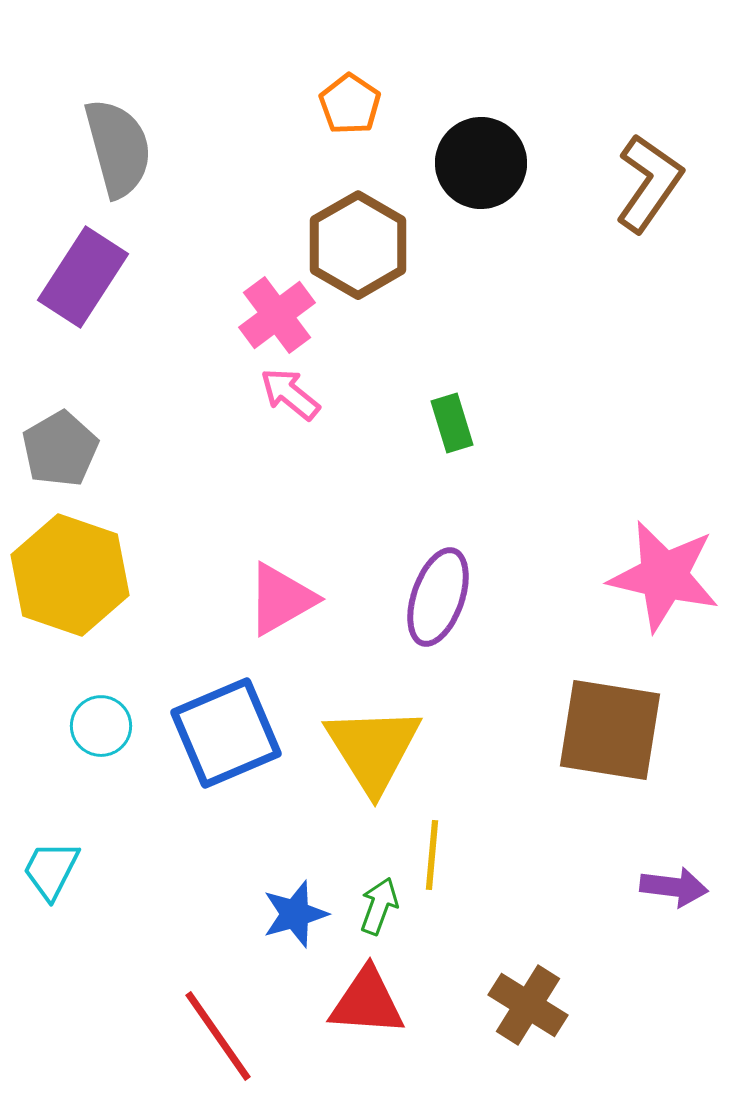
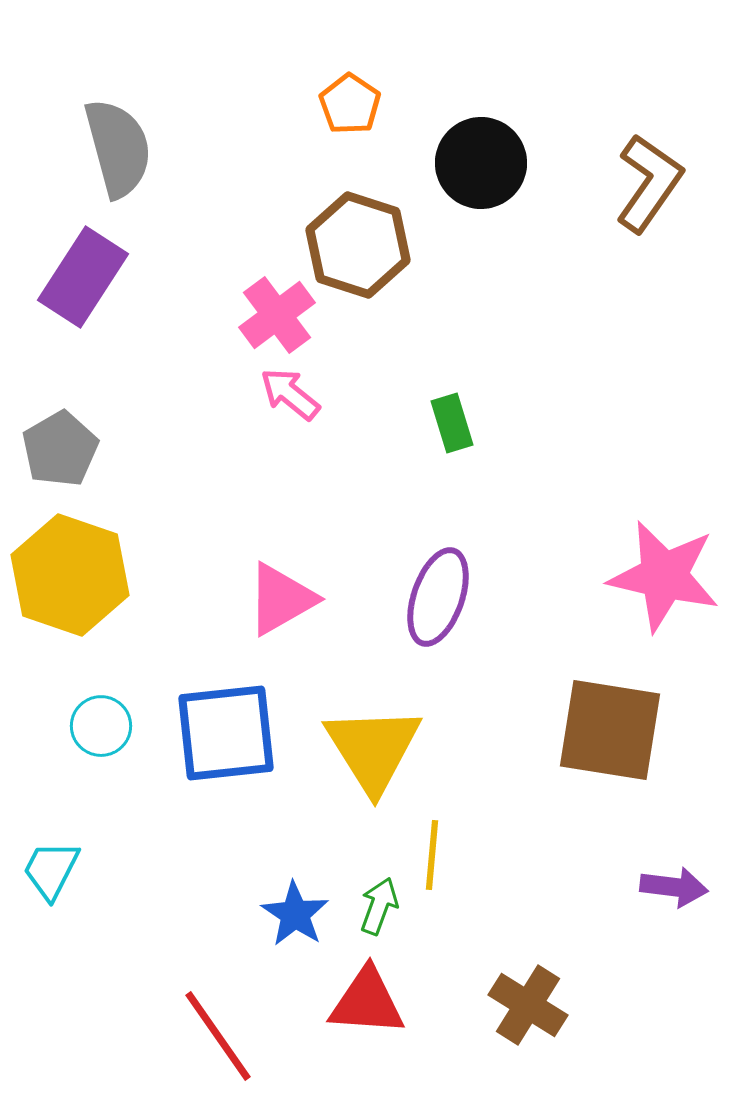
brown hexagon: rotated 12 degrees counterclockwise
blue square: rotated 17 degrees clockwise
blue star: rotated 22 degrees counterclockwise
